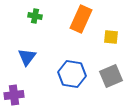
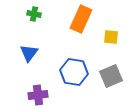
green cross: moved 1 px left, 2 px up
blue triangle: moved 2 px right, 4 px up
blue hexagon: moved 2 px right, 2 px up
purple cross: moved 24 px right
